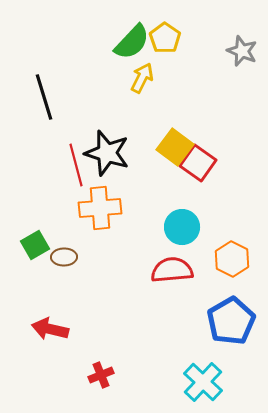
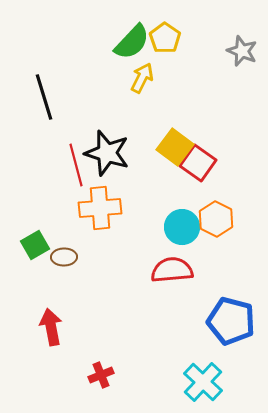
orange hexagon: moved 16 px left, 40 px up
blue pentagon: rotated 27 degrees counterclockwise
red arrow: moved 1 px right, 2 px up; rotated 66 degrees clockwise
